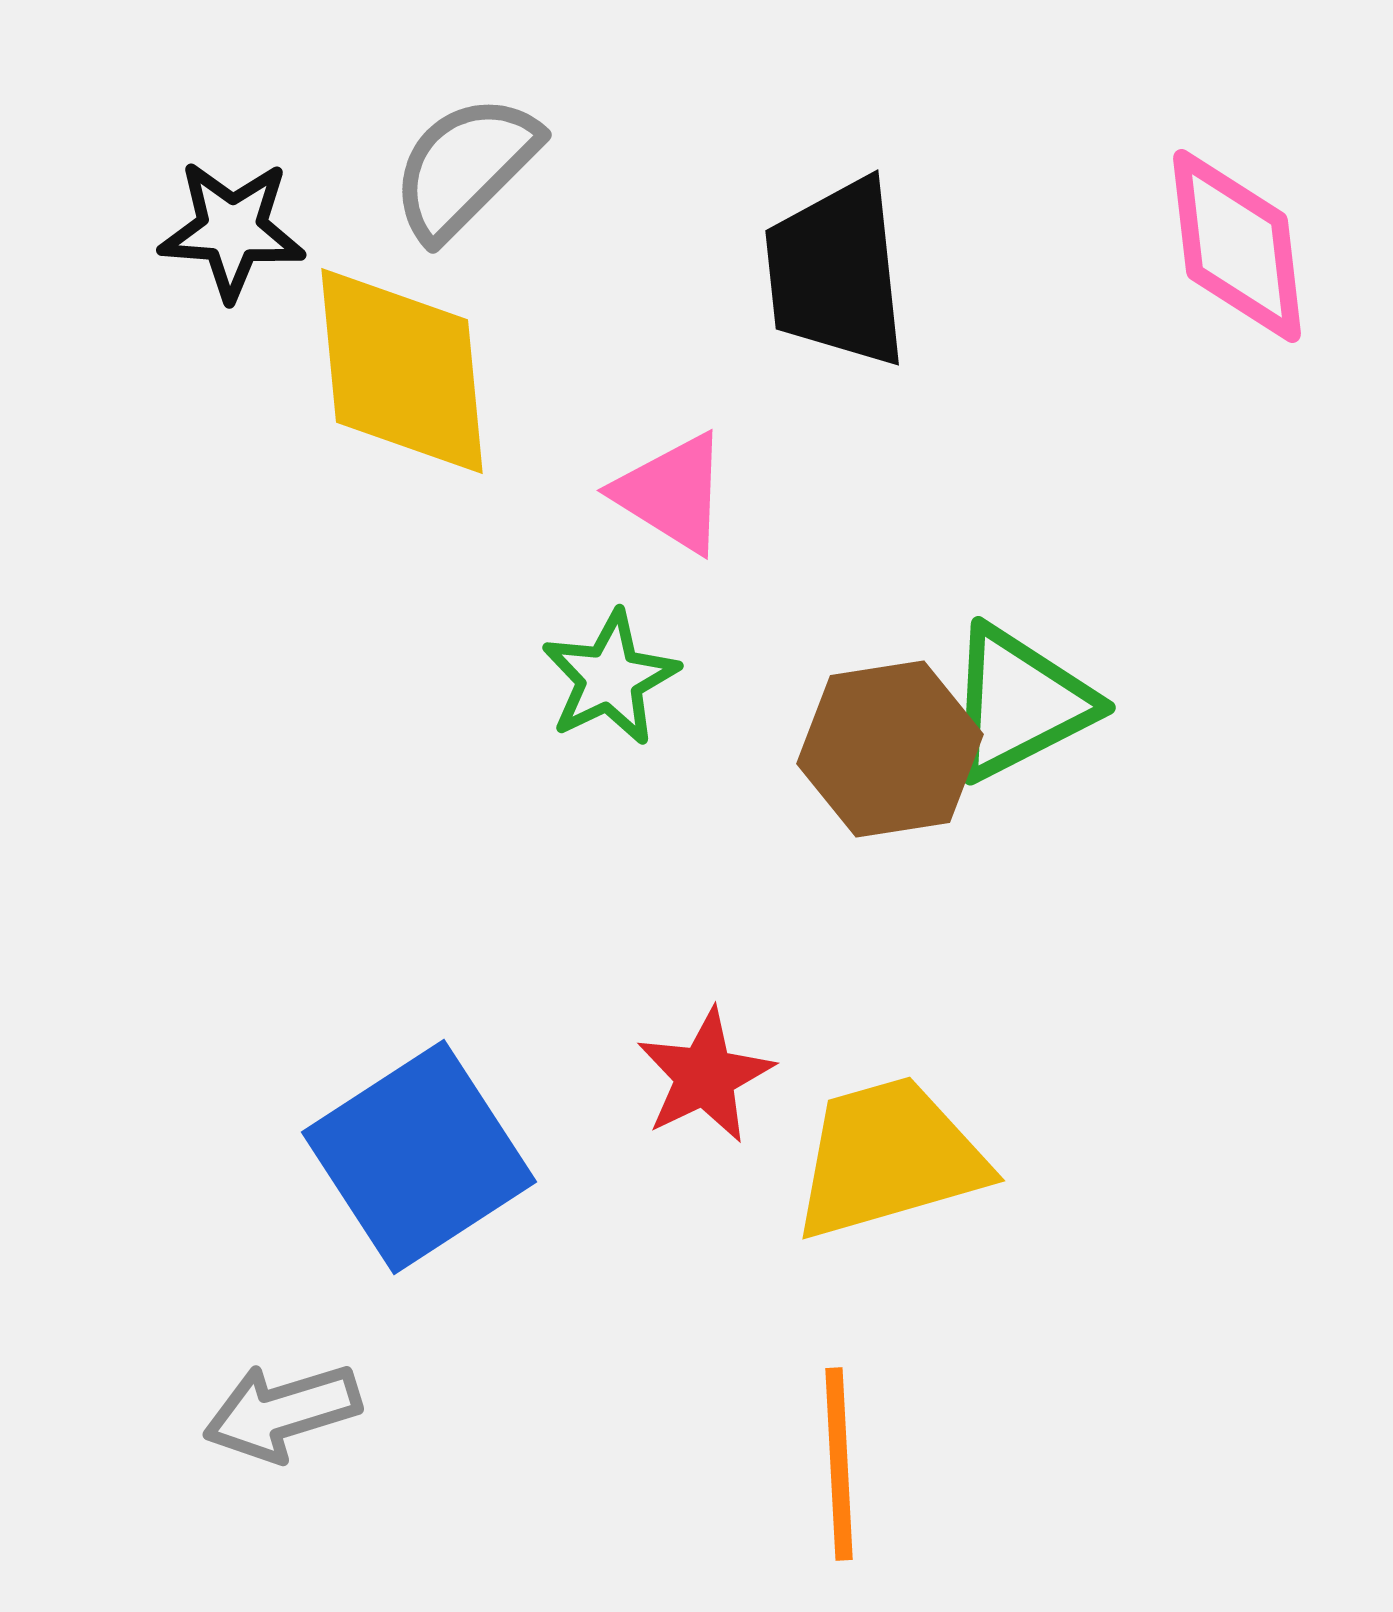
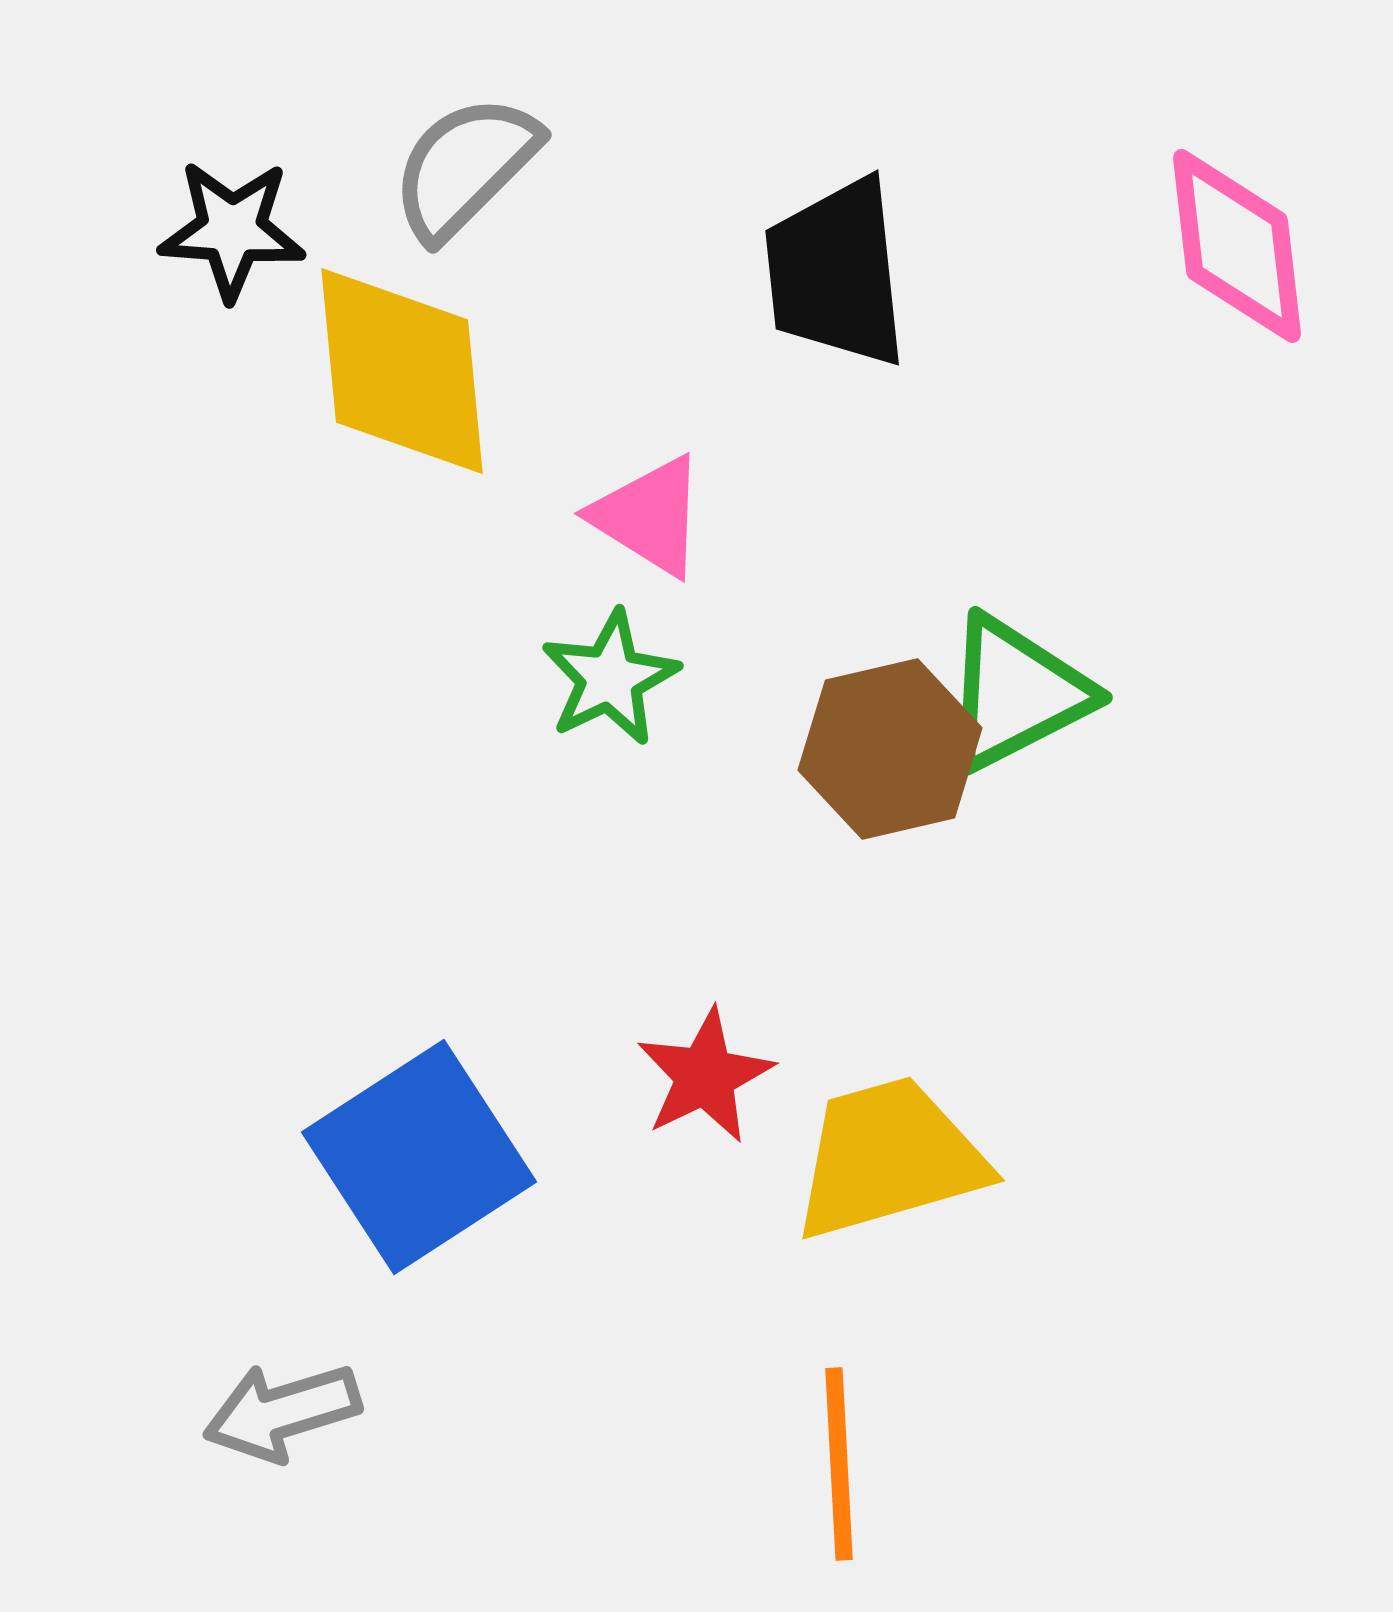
pink triangle: moved 23 px left, 23 px down
green triangle: moved 3 px left, 10 px up
brown hexagon: rotated 4 degrees counterclockwise
